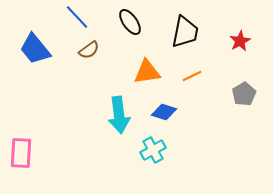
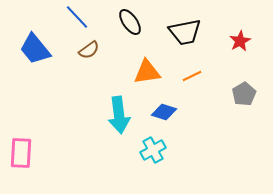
black trapezoid: rotated 68 degrees clockwise
